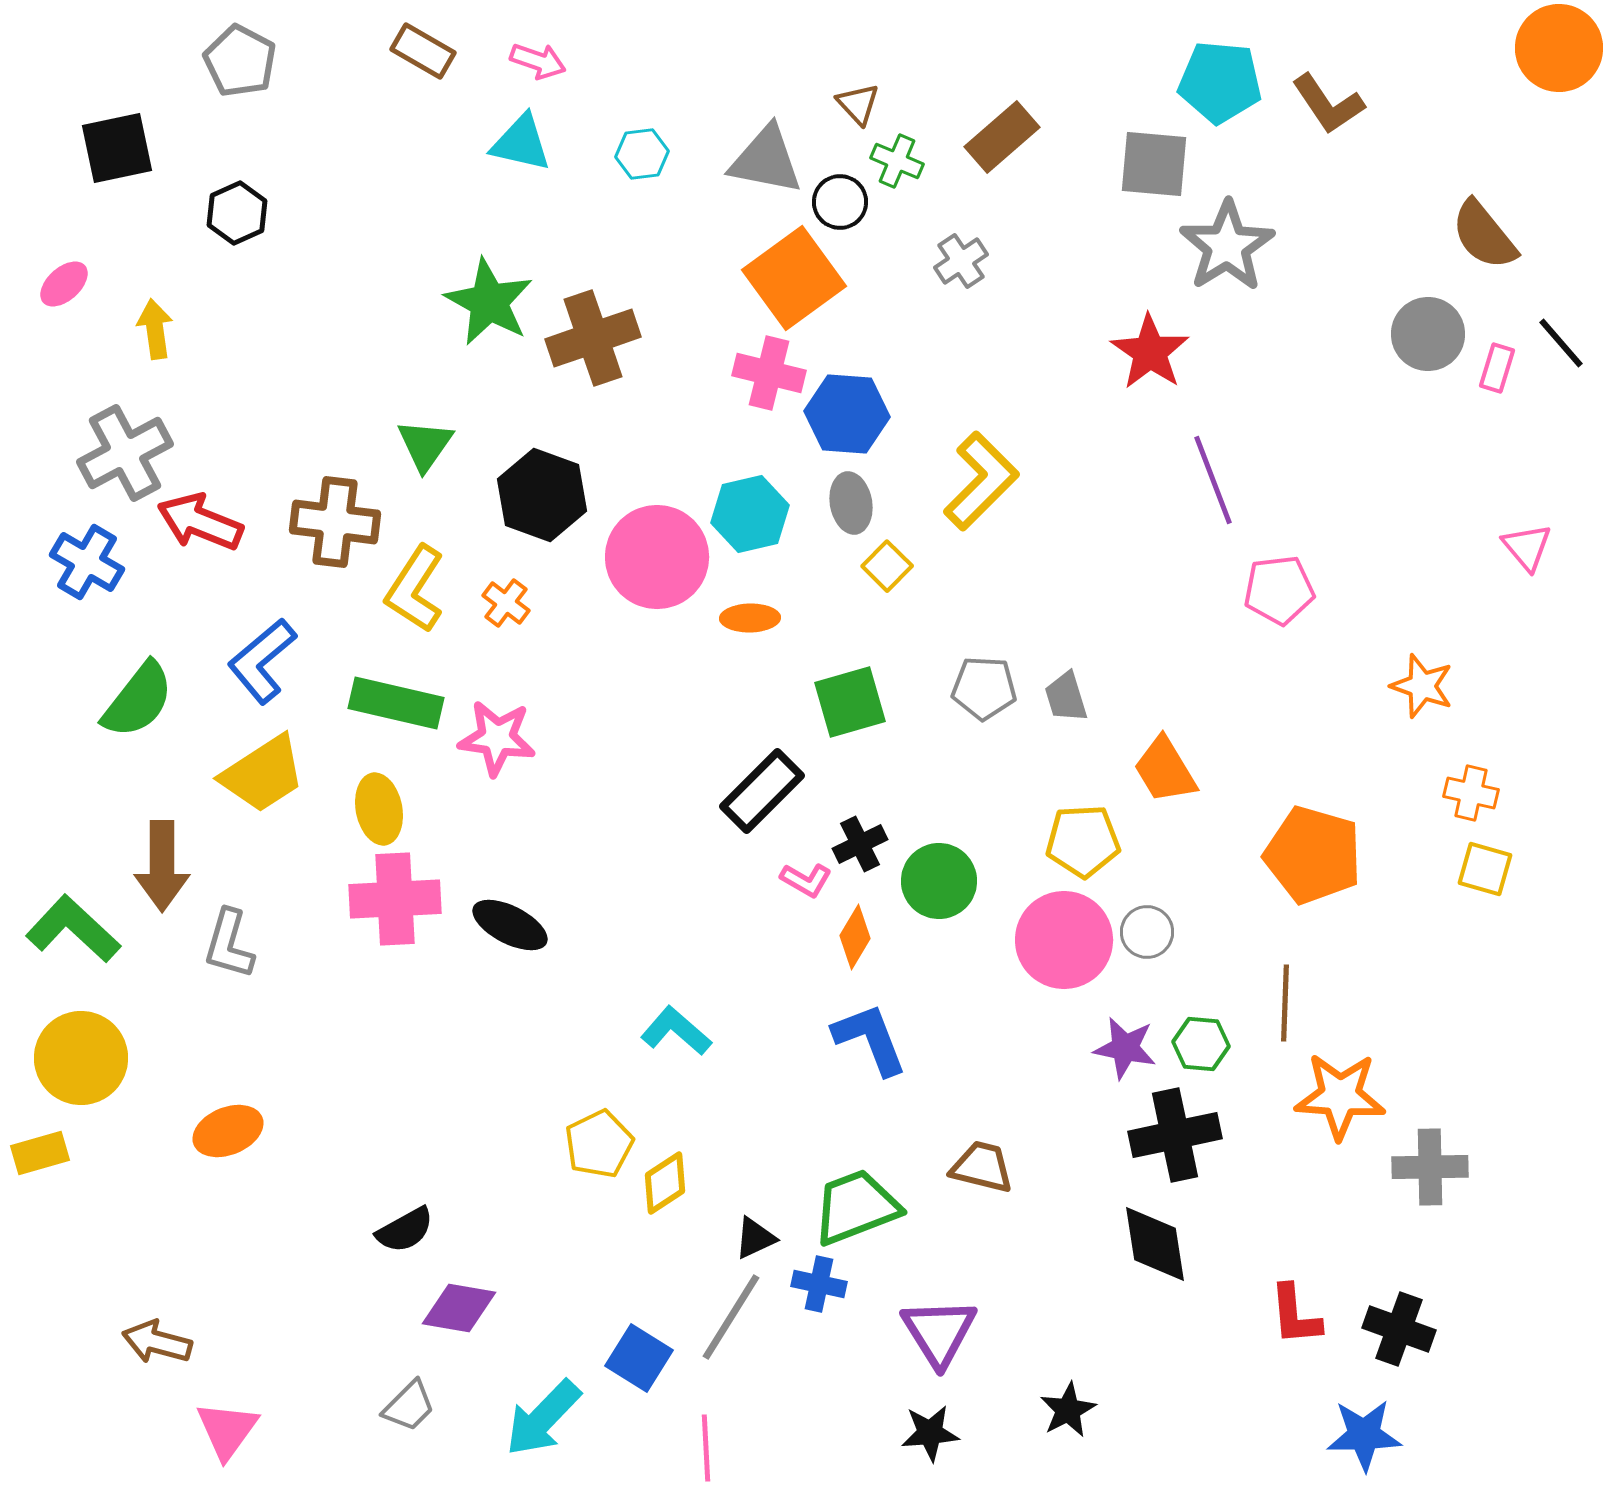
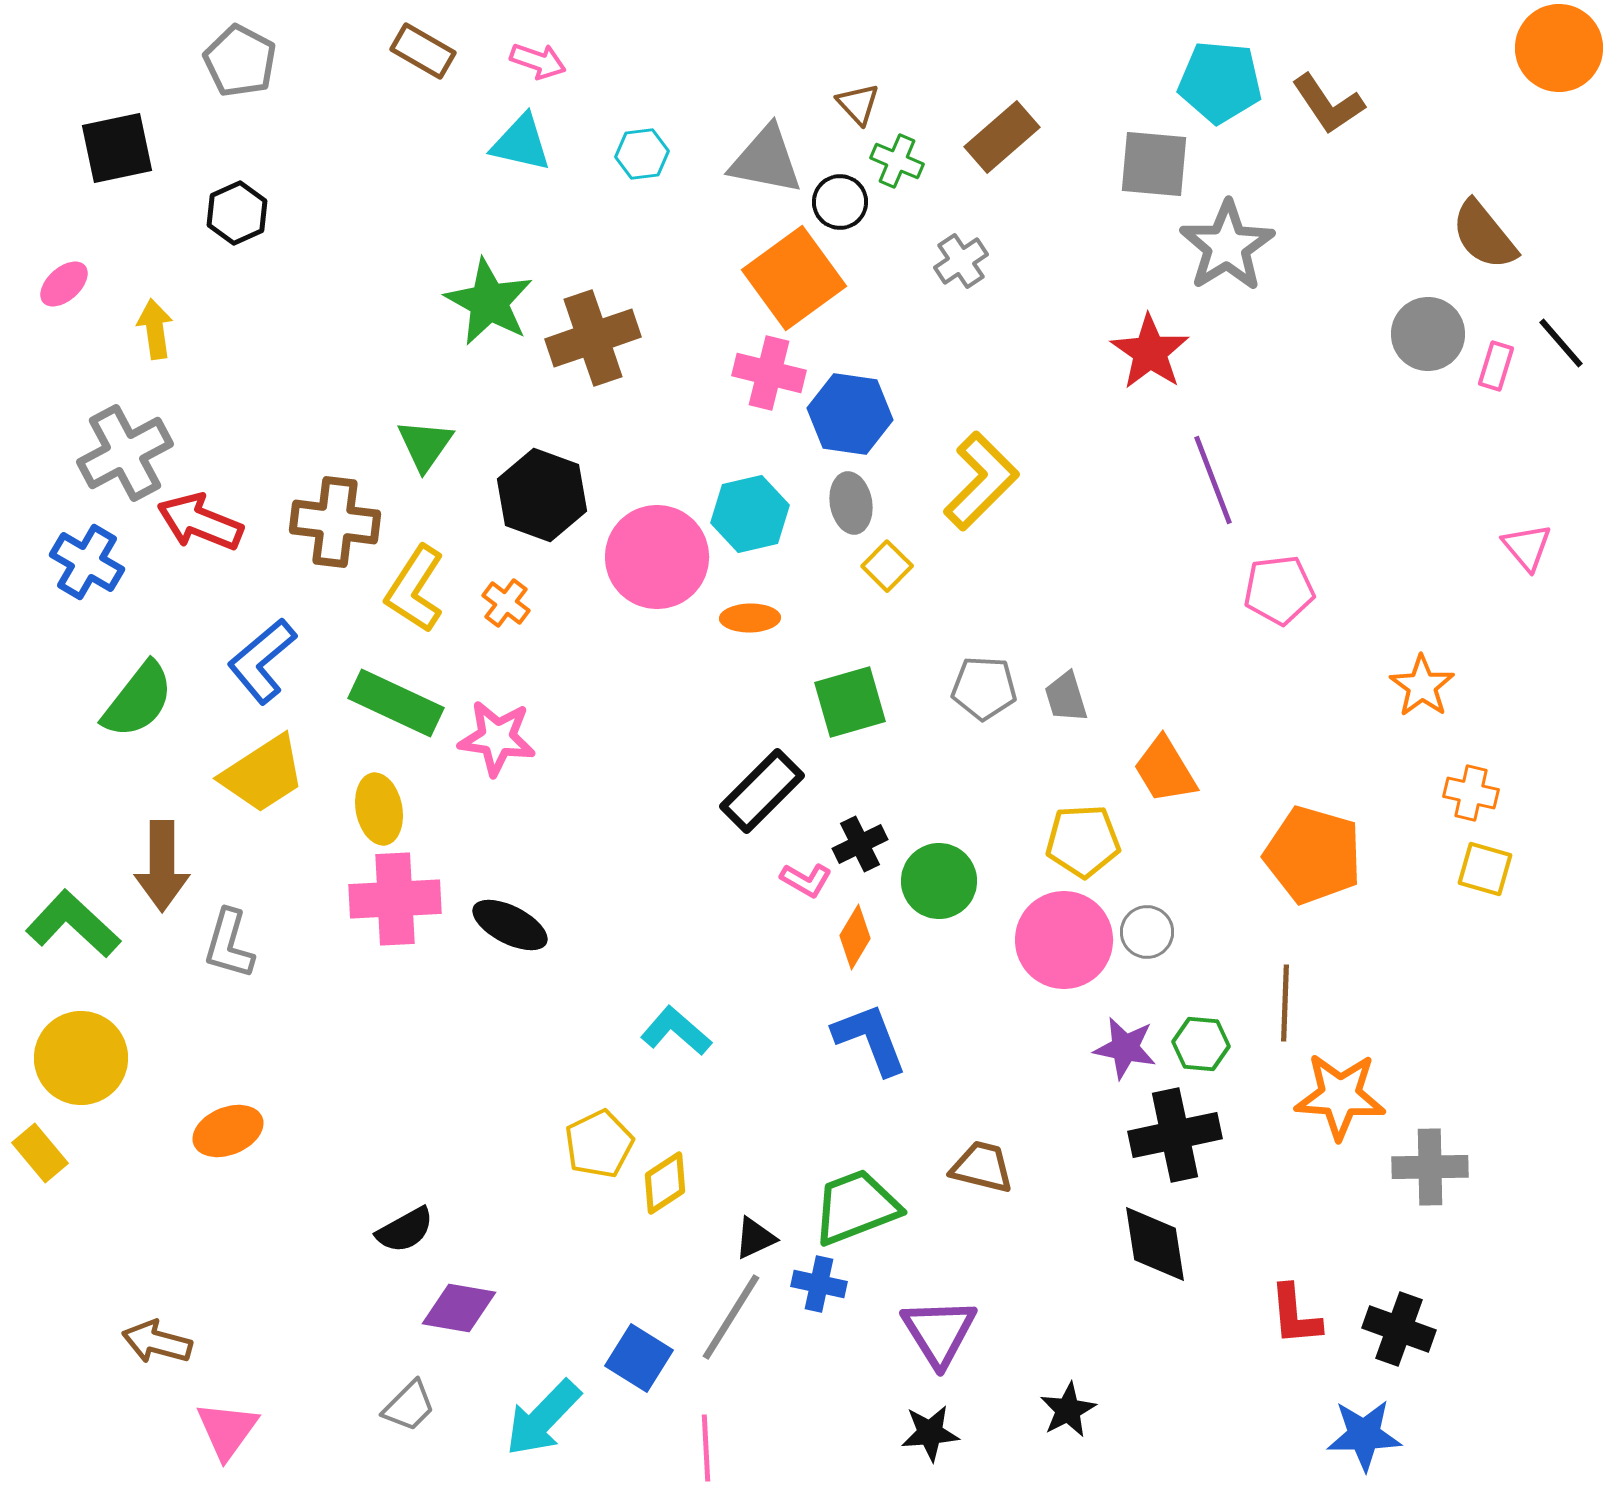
pink rectangle at (1497, 368): moved 1 px left, 2 px up
blue hexagon at (847, 414): moved 3 px right; rotated 4 degrees clockwise
orange star at (1422, 686): rotated 16 degrees clockwise
green rectangle at (396, 703): rotated 12 degrees clockwise
green L-shape at (73, 929): moved 5 px up
yellow rectangle at (40, 1153): rotated 66 degrees clockwise
